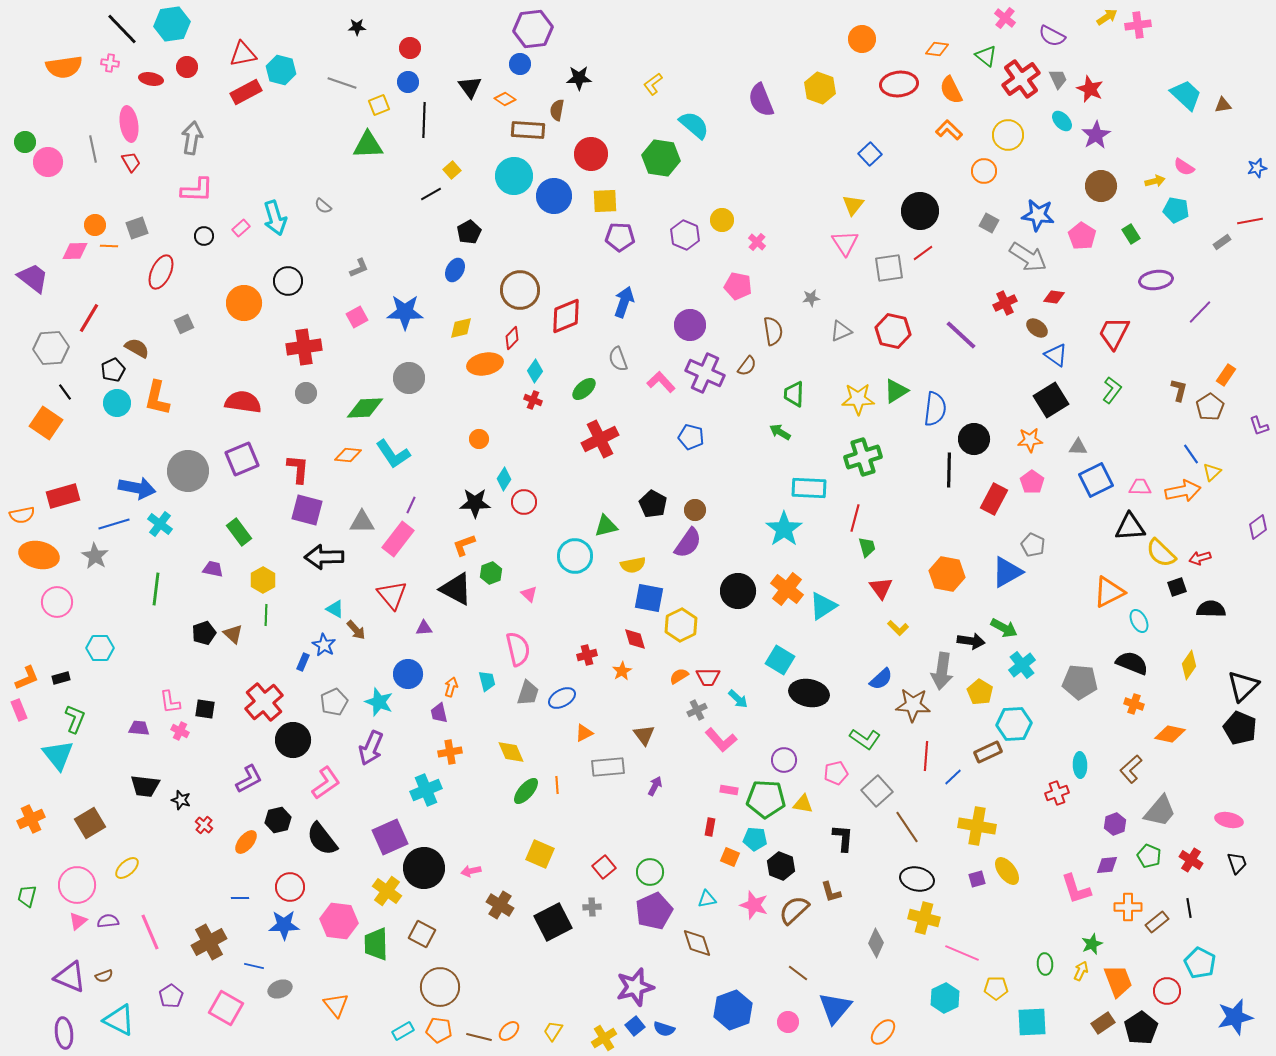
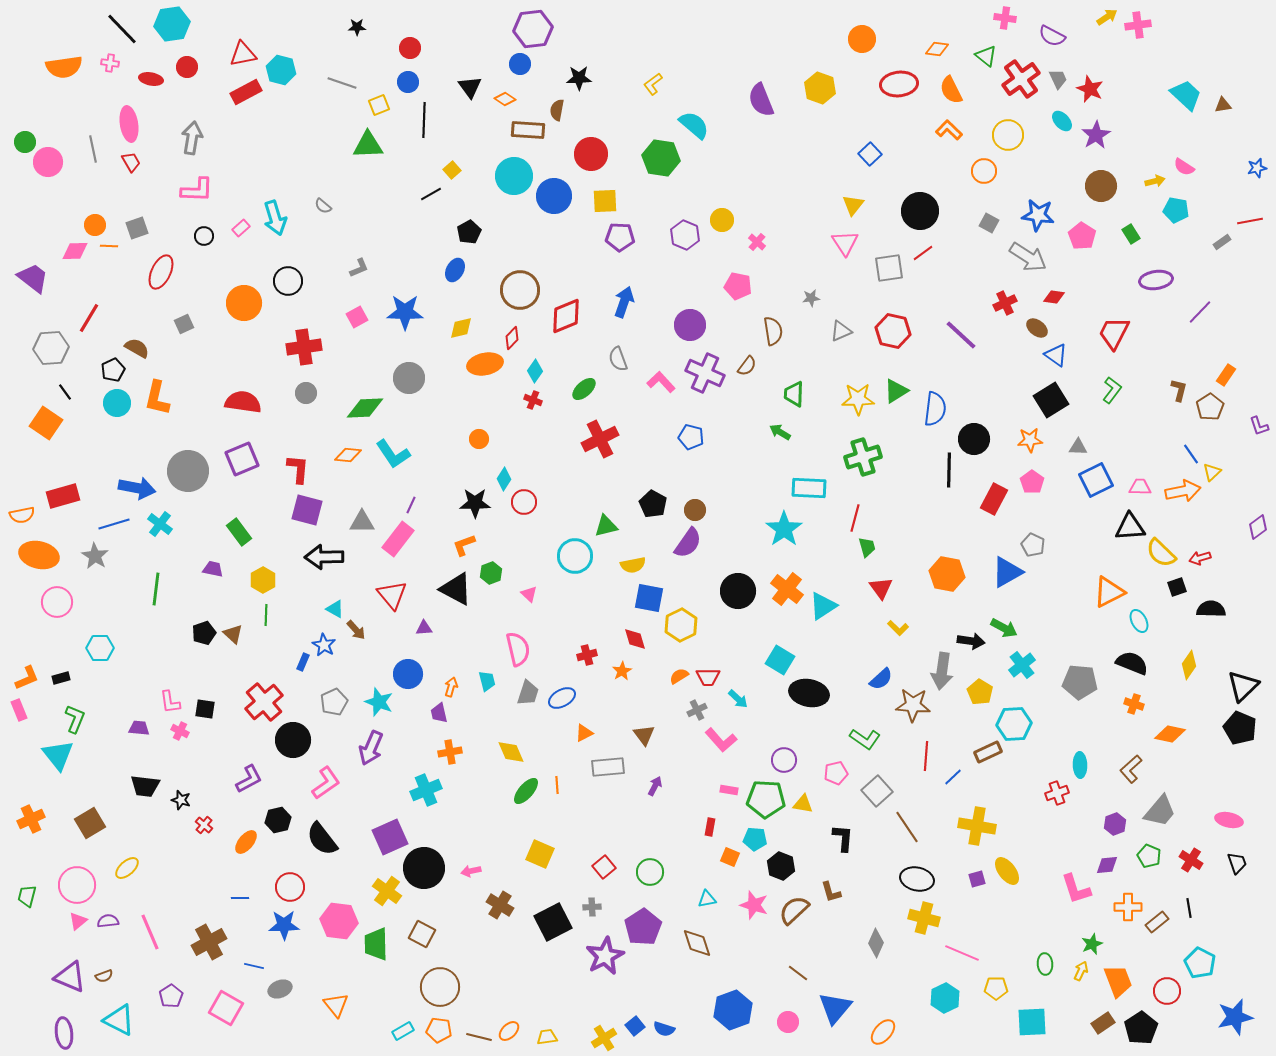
pink cross at (1005, 18): rotated 30 degrees counterclockwise
purple pentagon at (654, 911): moved 11 px left, 16 px down; rotated 9 degrees counterclockwise
purple star at (635, 987): moved 30 px left, 31 px up; rotated 12 degrees counterclockwise
yellow trapezoid at (553, 1031): moved 6 px left, 6 px down; rotated 50 degrees clockwise
